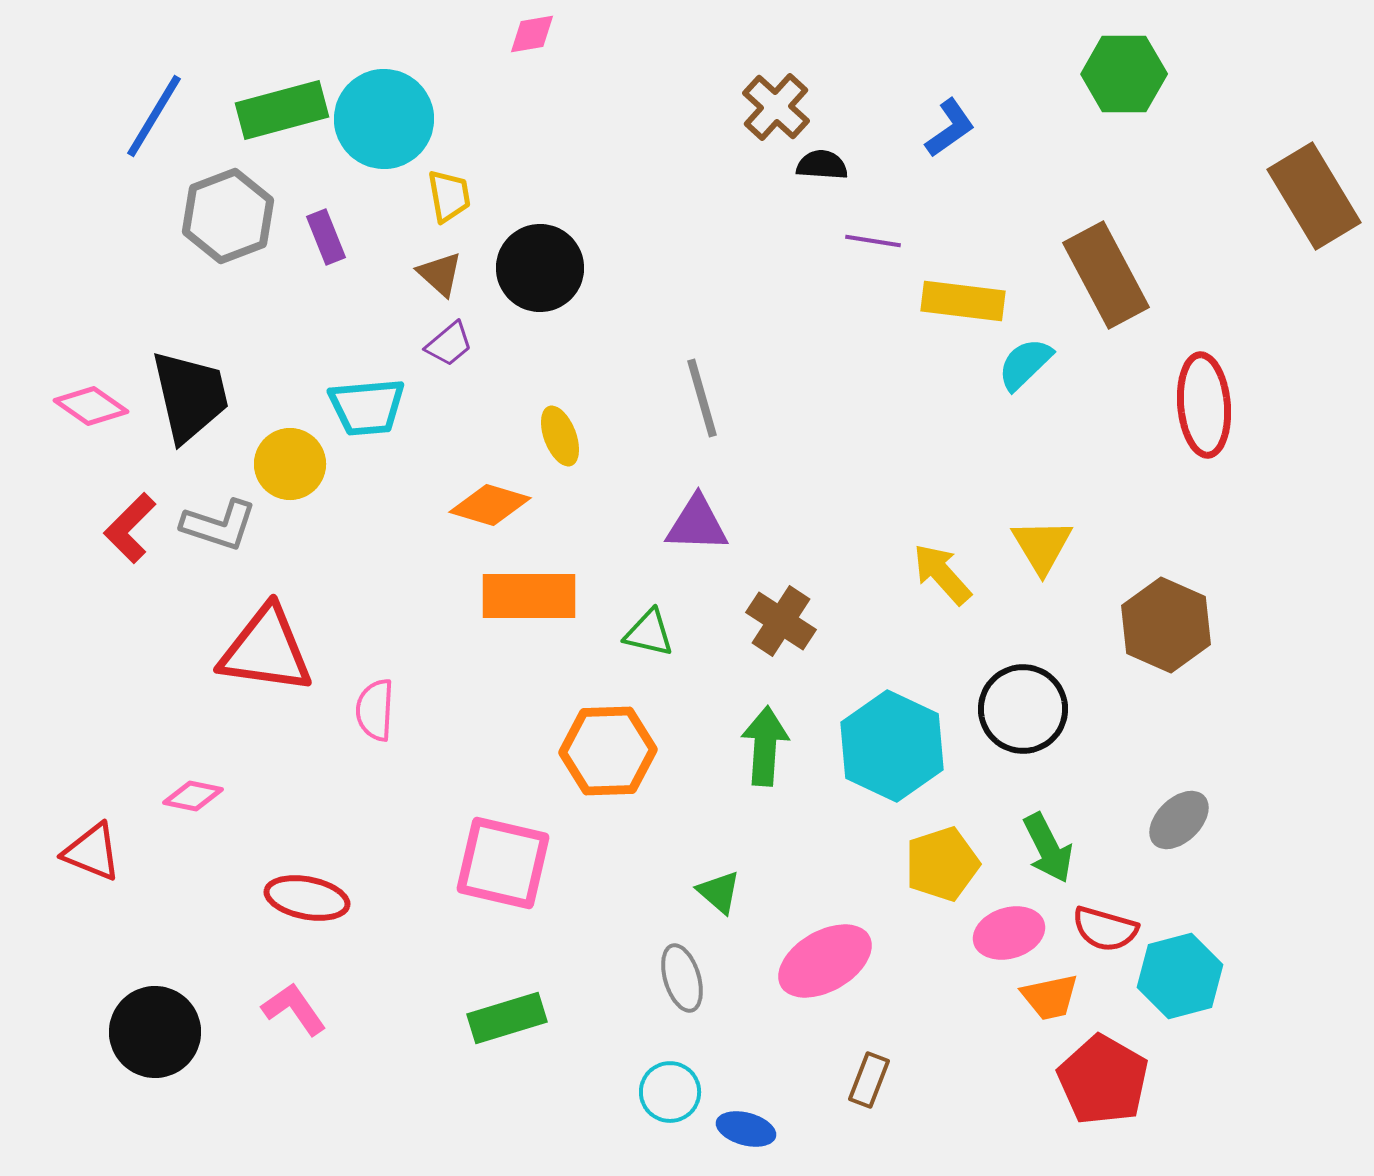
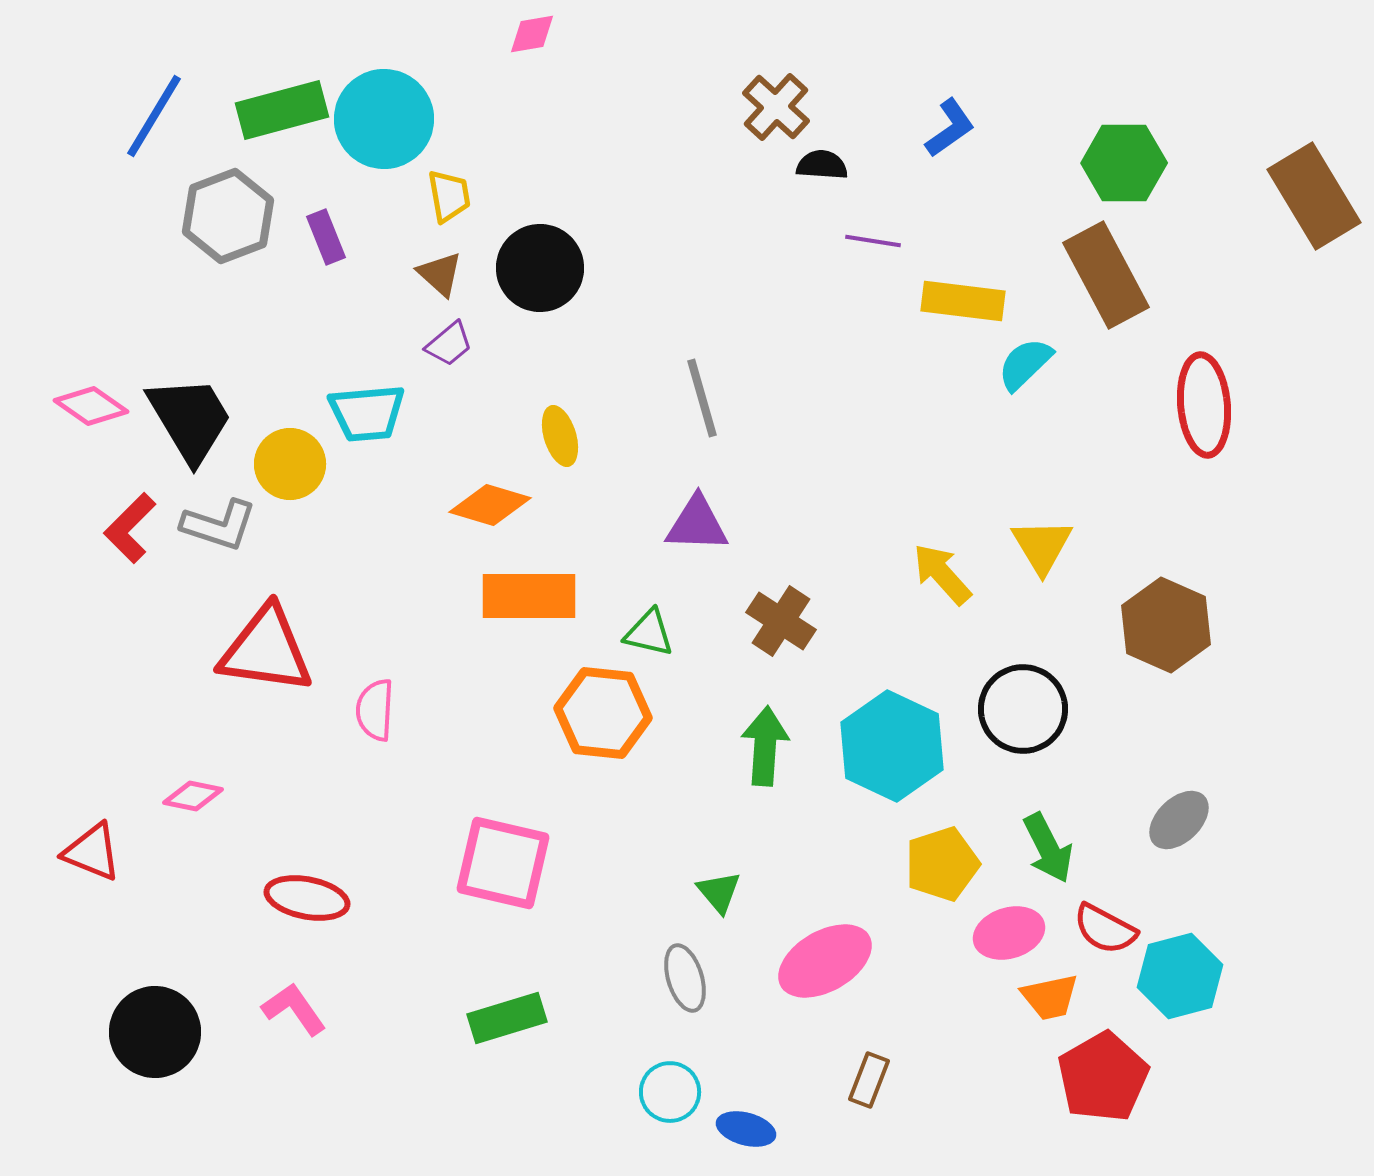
green hexagon at (1124, 74): moved 89 px down
black trapezoid at (190, 396): moved 23 px down; rotated 18 degrees counterclockwise
cyan trapezoid at (367, 407): moved 6 px down
yellow ellipse at (560, 436): rotated 4 degrees clockwise
orange hexagon at (608, 751): moved 5 px left, 38 px up; rotated 8 degrees clockwise
green triangle at (719, 892): rotated 9 degrees clockwise
red semicircle at (1105, 929): rotated 12 degrees clockwise
gray ellipse at (682, 978): moved 3 px right
red pentagon at (1103, 1080): moved 3 px up; rotated 12 degrees clockwise
